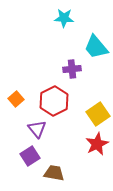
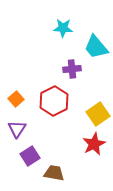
cyan star: moved 1 px left, 10 px down
purple triangle: moved 20 px left; rotated 12 degrees clockwise
red star: moved 3 px left
